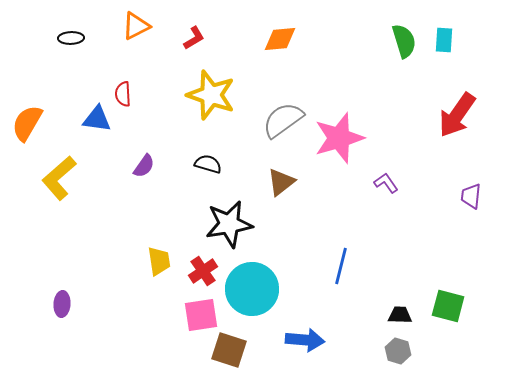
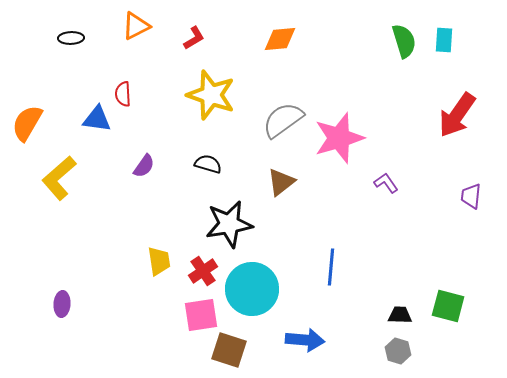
blue line: moved 10 px left, 1 px down; rotated 9 degrees counterclockwise
